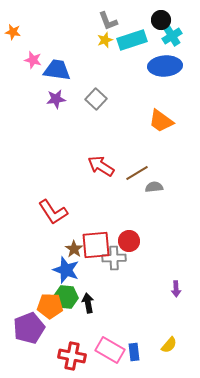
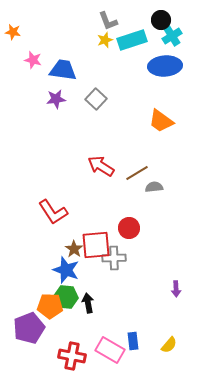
blue trapezoid: moved 6 px right
red circle: moved 13 px up
blue rectangle: moved 1 px left, 11 px up
